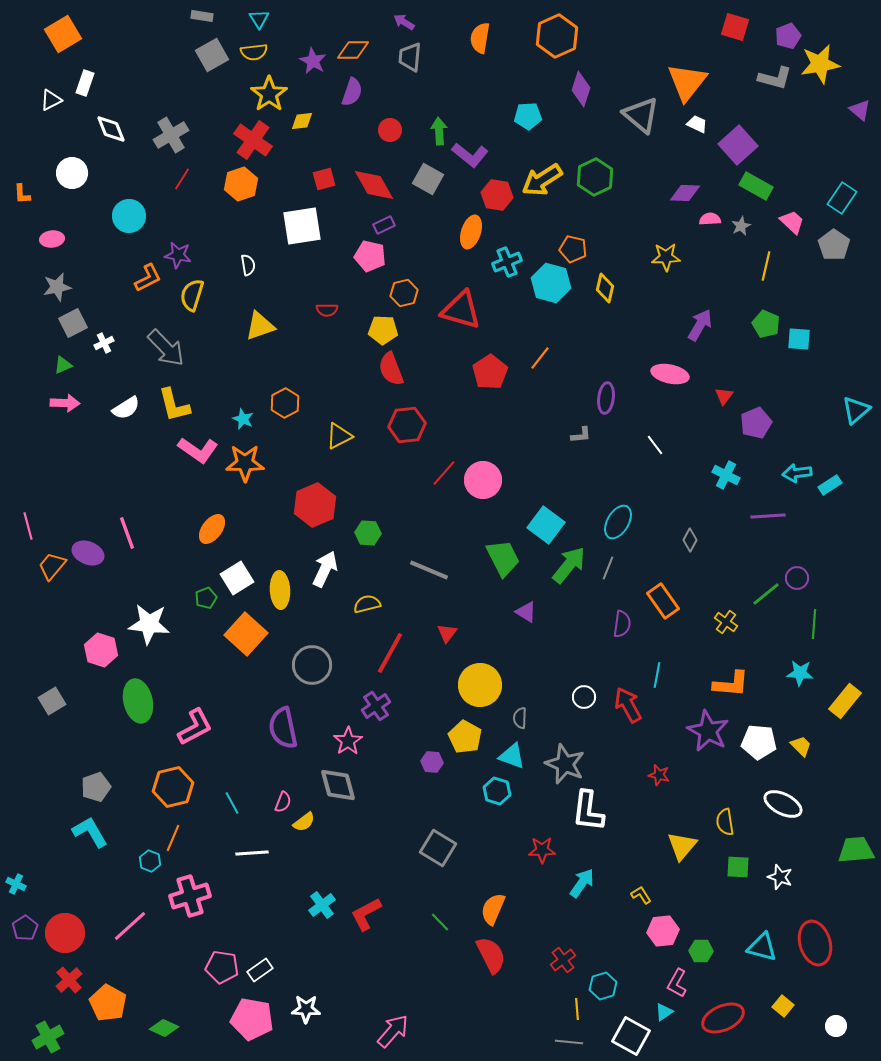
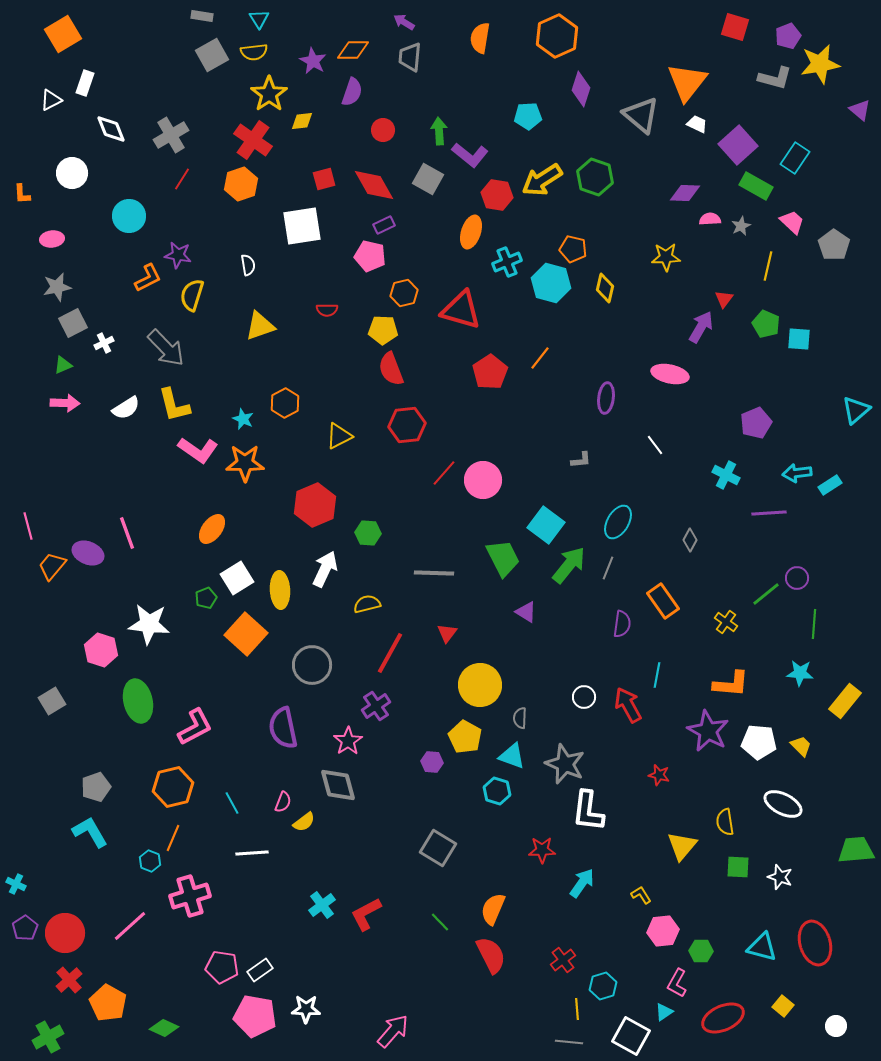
red circle at (390, 130): moved 7 px left
green hexagon at (595, 177): rotated 15 degrees counterclockwise
cyan rectangle at (842, 198): moved 47 px left, 40 px up
yellow line at (766, 266): moved 2 px right
purple arrow at (700, 325): moved 1 px right, 2 px down
red triangle at (724, 396): moved 97 px up
gray L-shape at (581, 435): moved 25 px down
purple line at (768, 516): moved 1 px right, 3 px up
gray line at (429, 570): moved 5 px right, 3 px down; rotated 21 degrees counterclockwise
pink pentagon at (252, 1019): moved 3 px right, 3 px up
